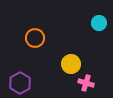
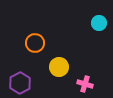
orange circle: moved 5 px down
yellow circle: moved 12 px left, 3 px down
pink cross: moved 1 px left, 1 px down
